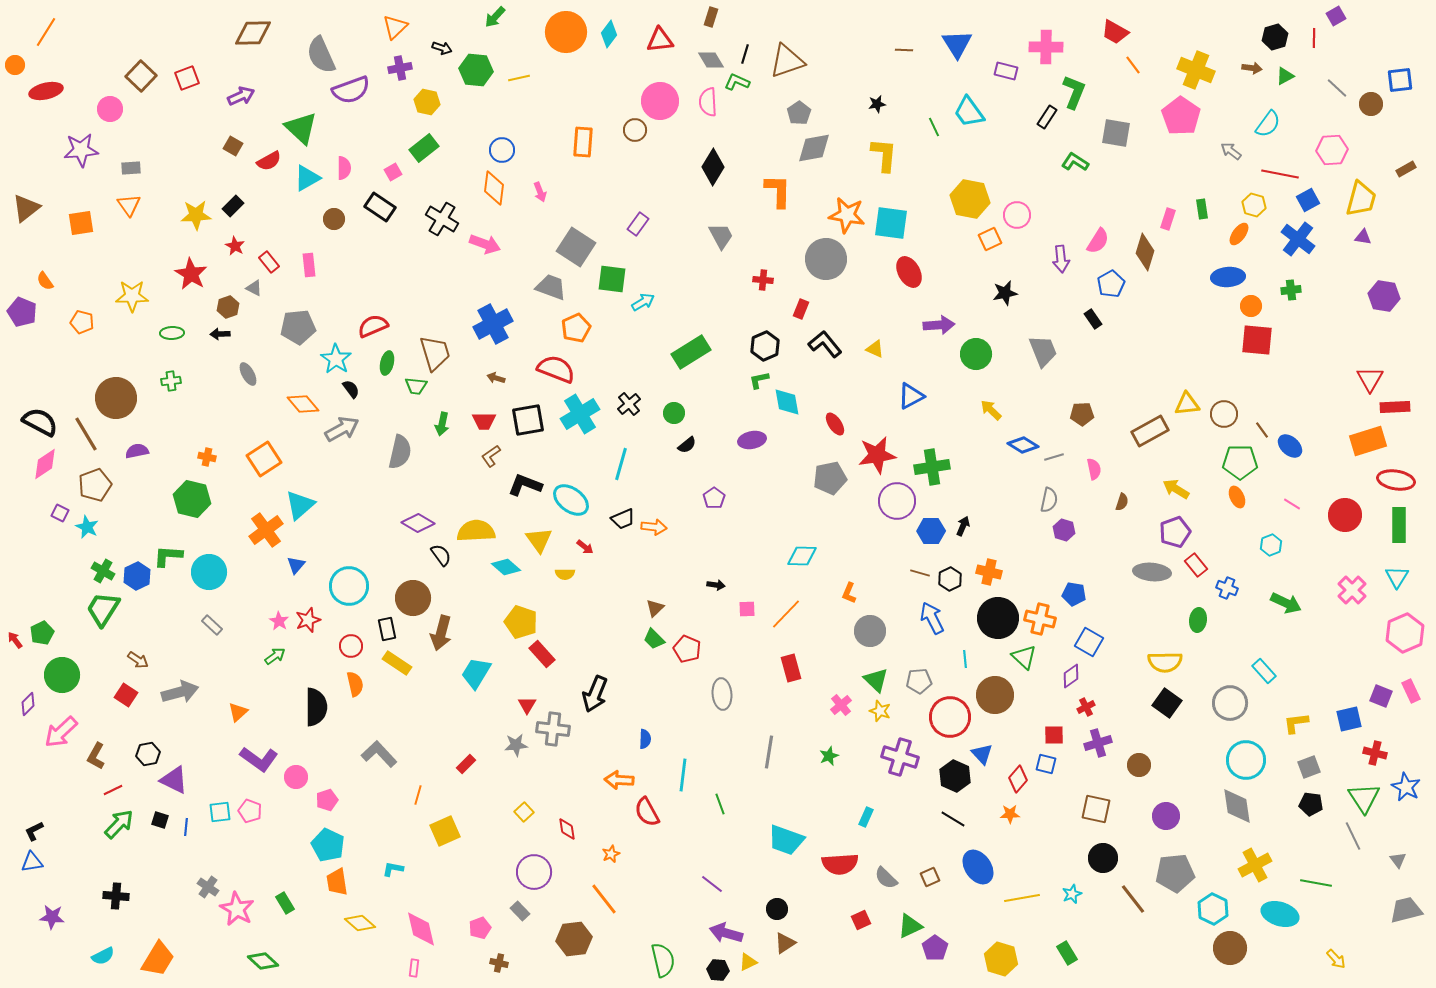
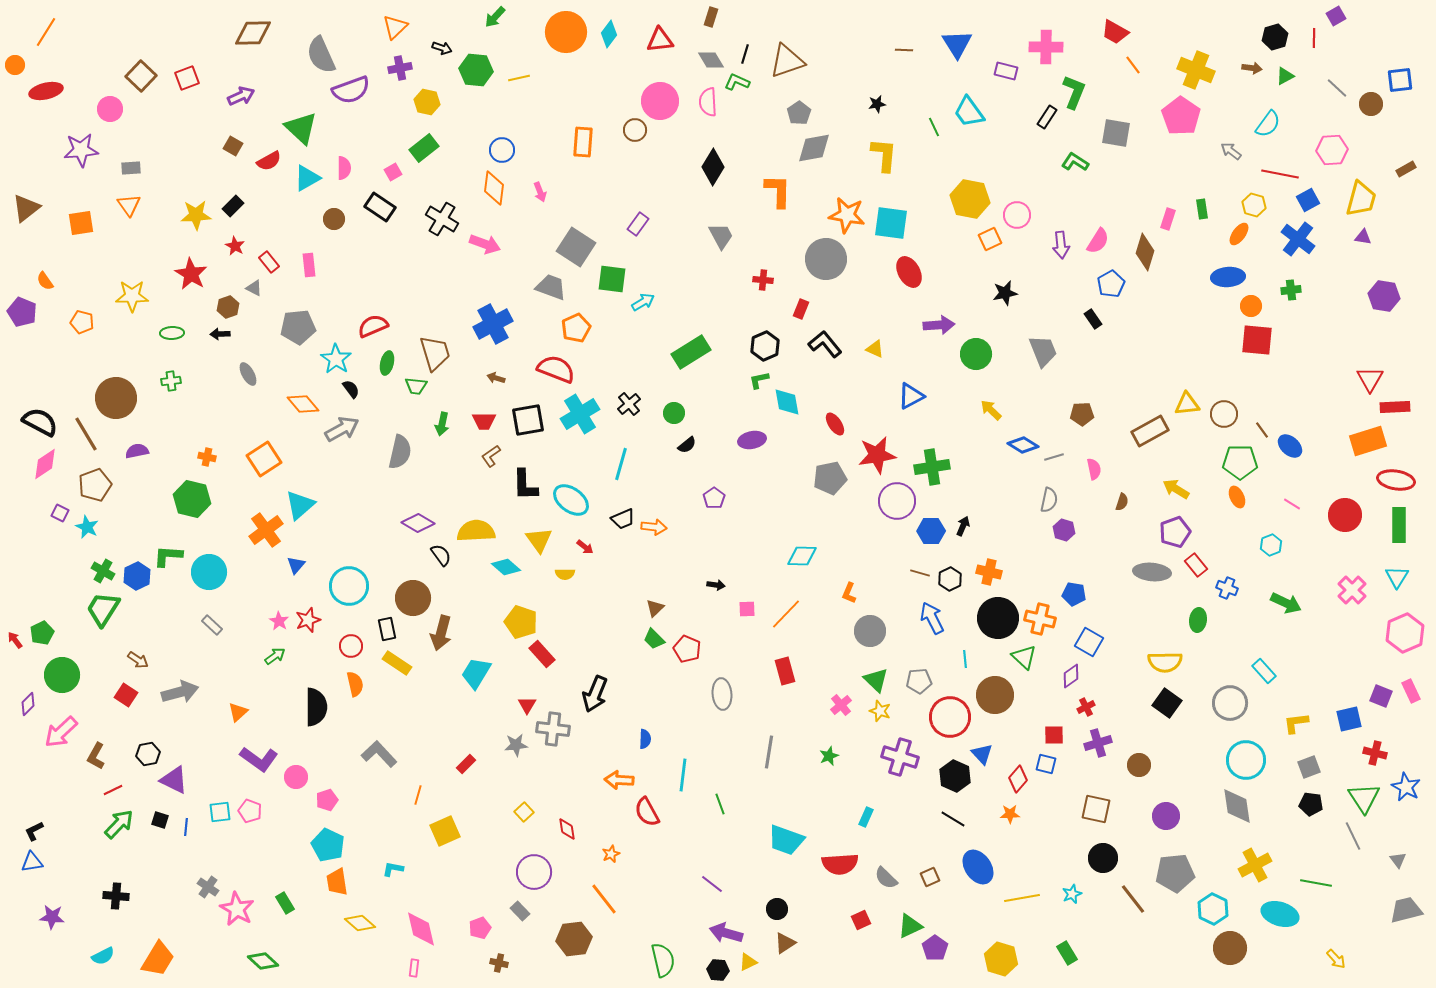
purple arrow at (1061, 259): moved 14 px up
black L-shape at (525, 485): rotated 112 degrees counterclockwise
red rectangle at (791, 668): moved 6 px left, 3 px down
